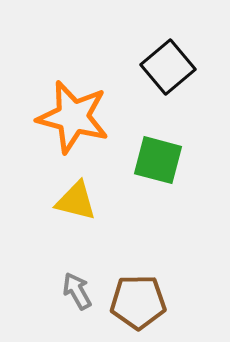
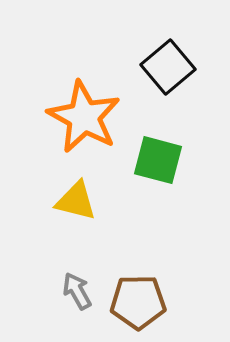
orange star: moved 11 px right; rotated 14 degrees clockwise
